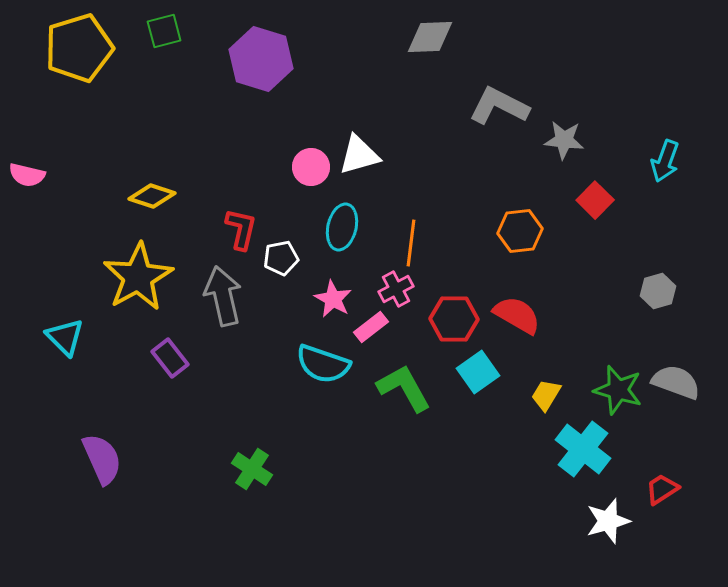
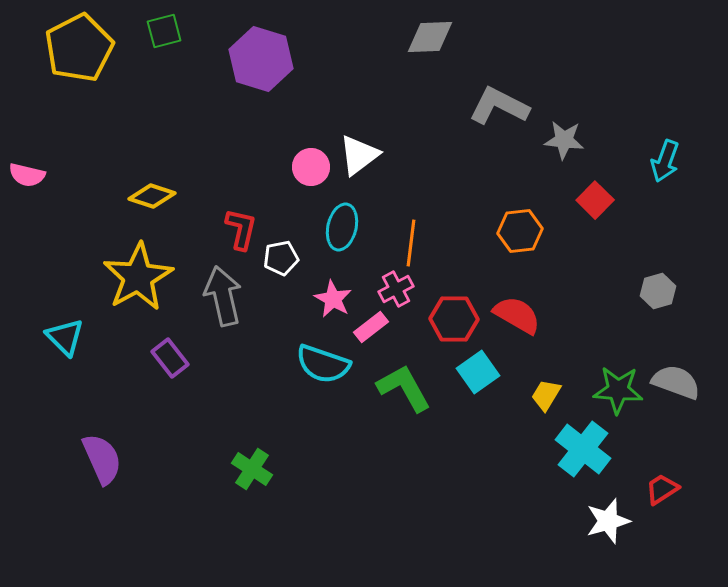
yellow pentagon: rotated 10 degrees counterclockwise
white triangle: rotated 21 degrees counterclockwise
green star: rotated 12 degrees counterclockwise
